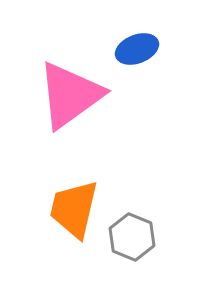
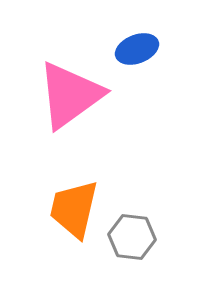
gray hexagon: rotated 15 degrees counterclockwise
